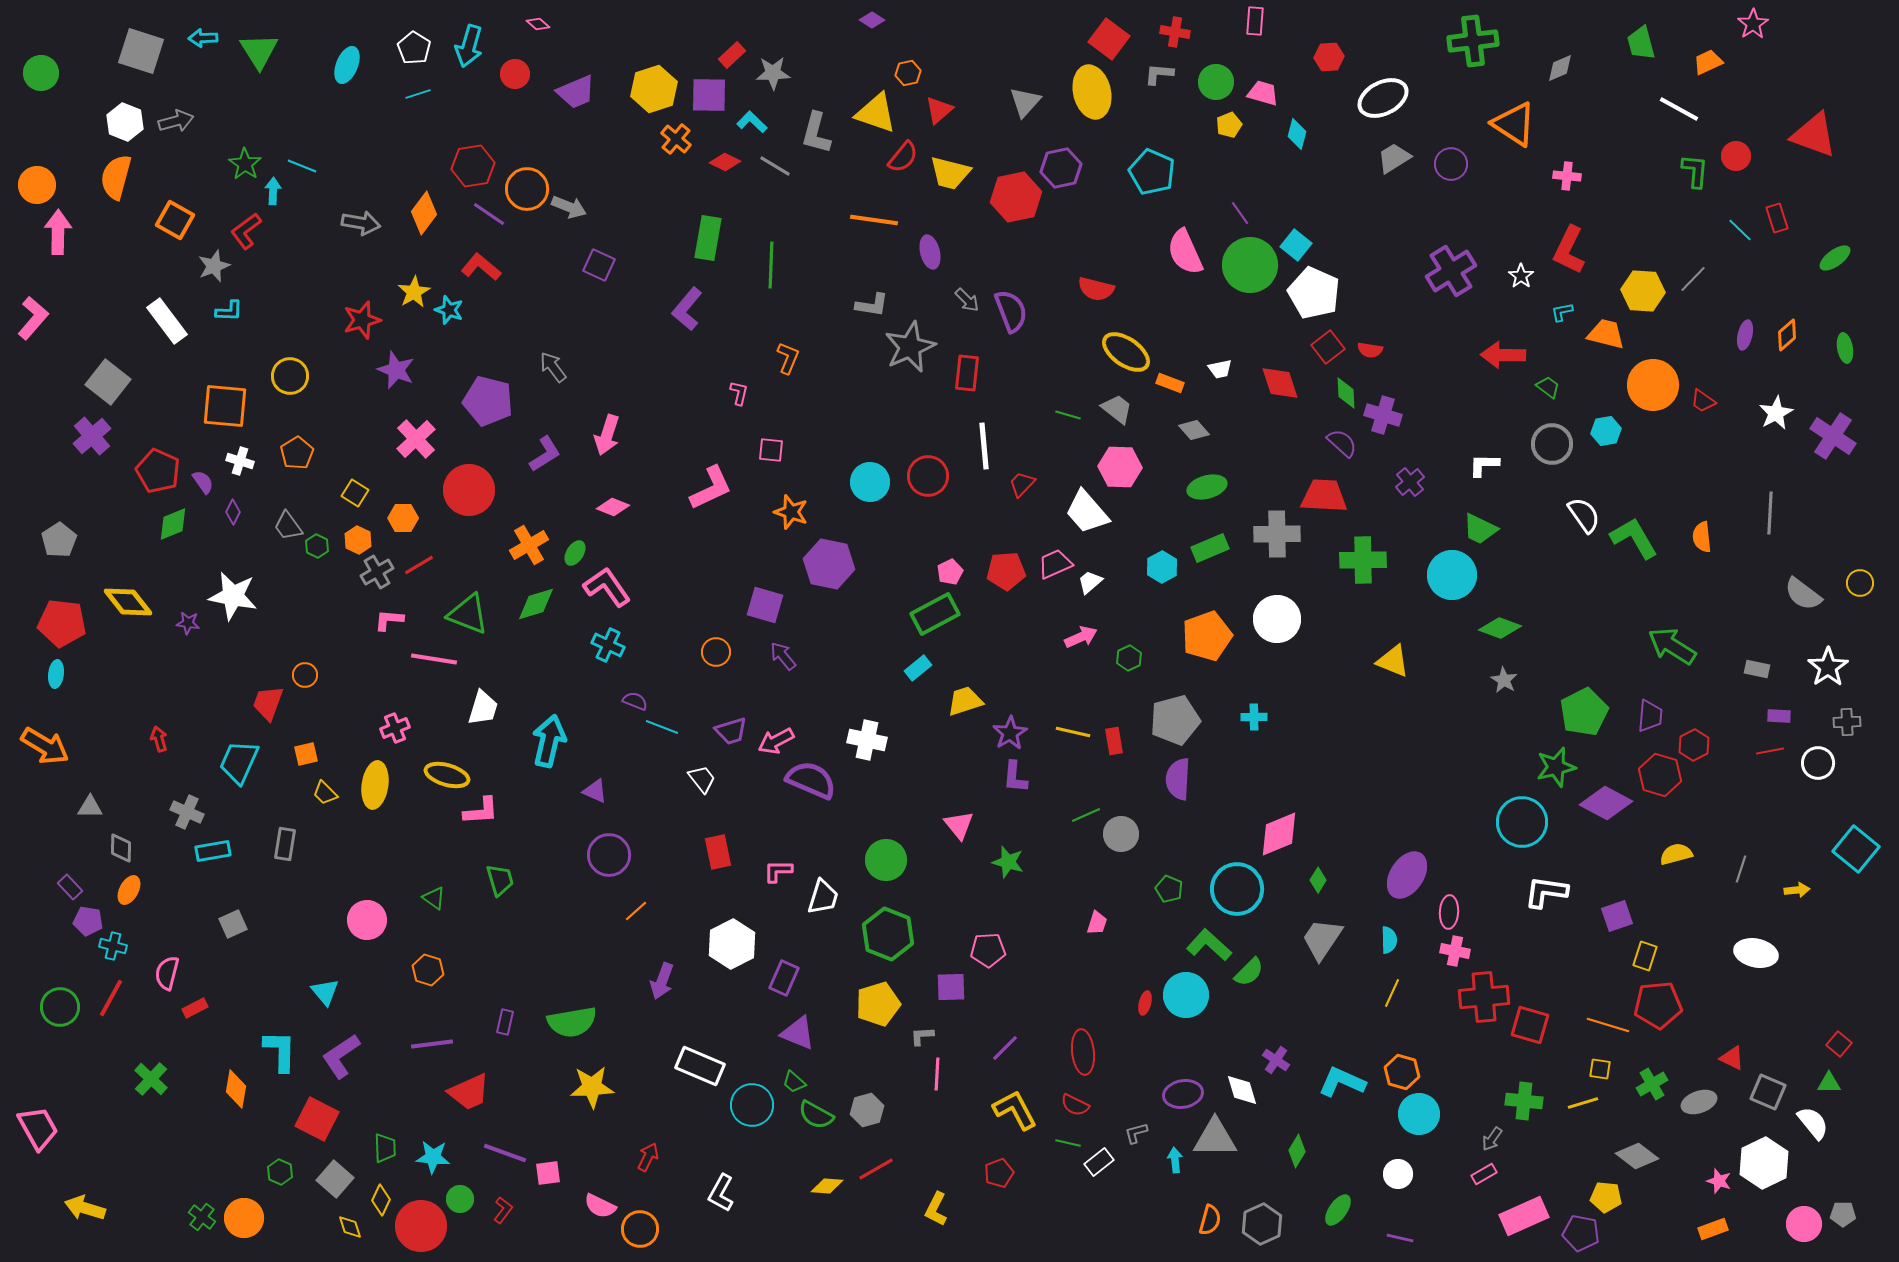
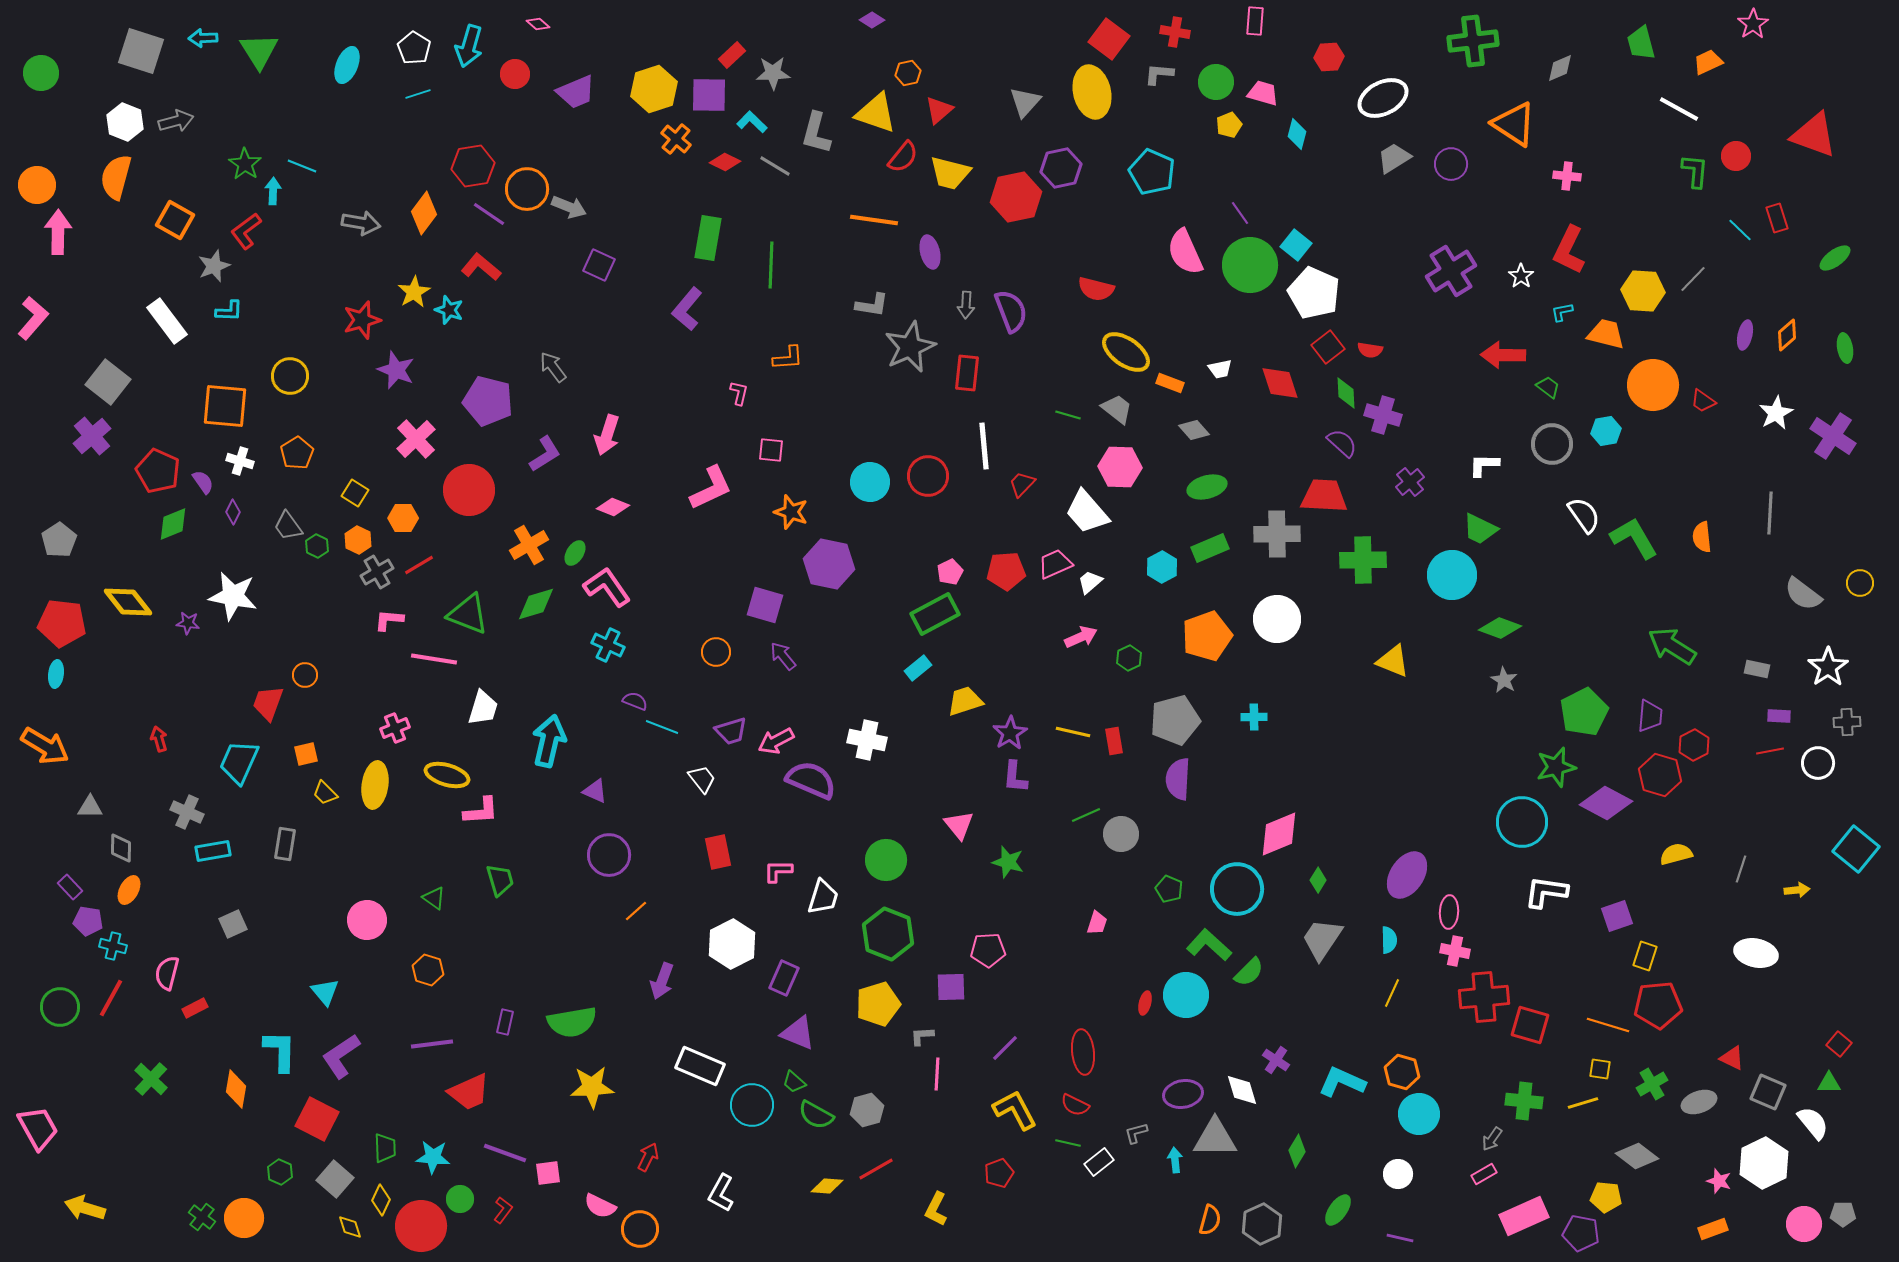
gray arrow at (967, 300): moved 1 px left, 5 px down; rotated 48 degrees clockwise
orange L-shape at (788, 358): rotated 64 degrees clockwise
